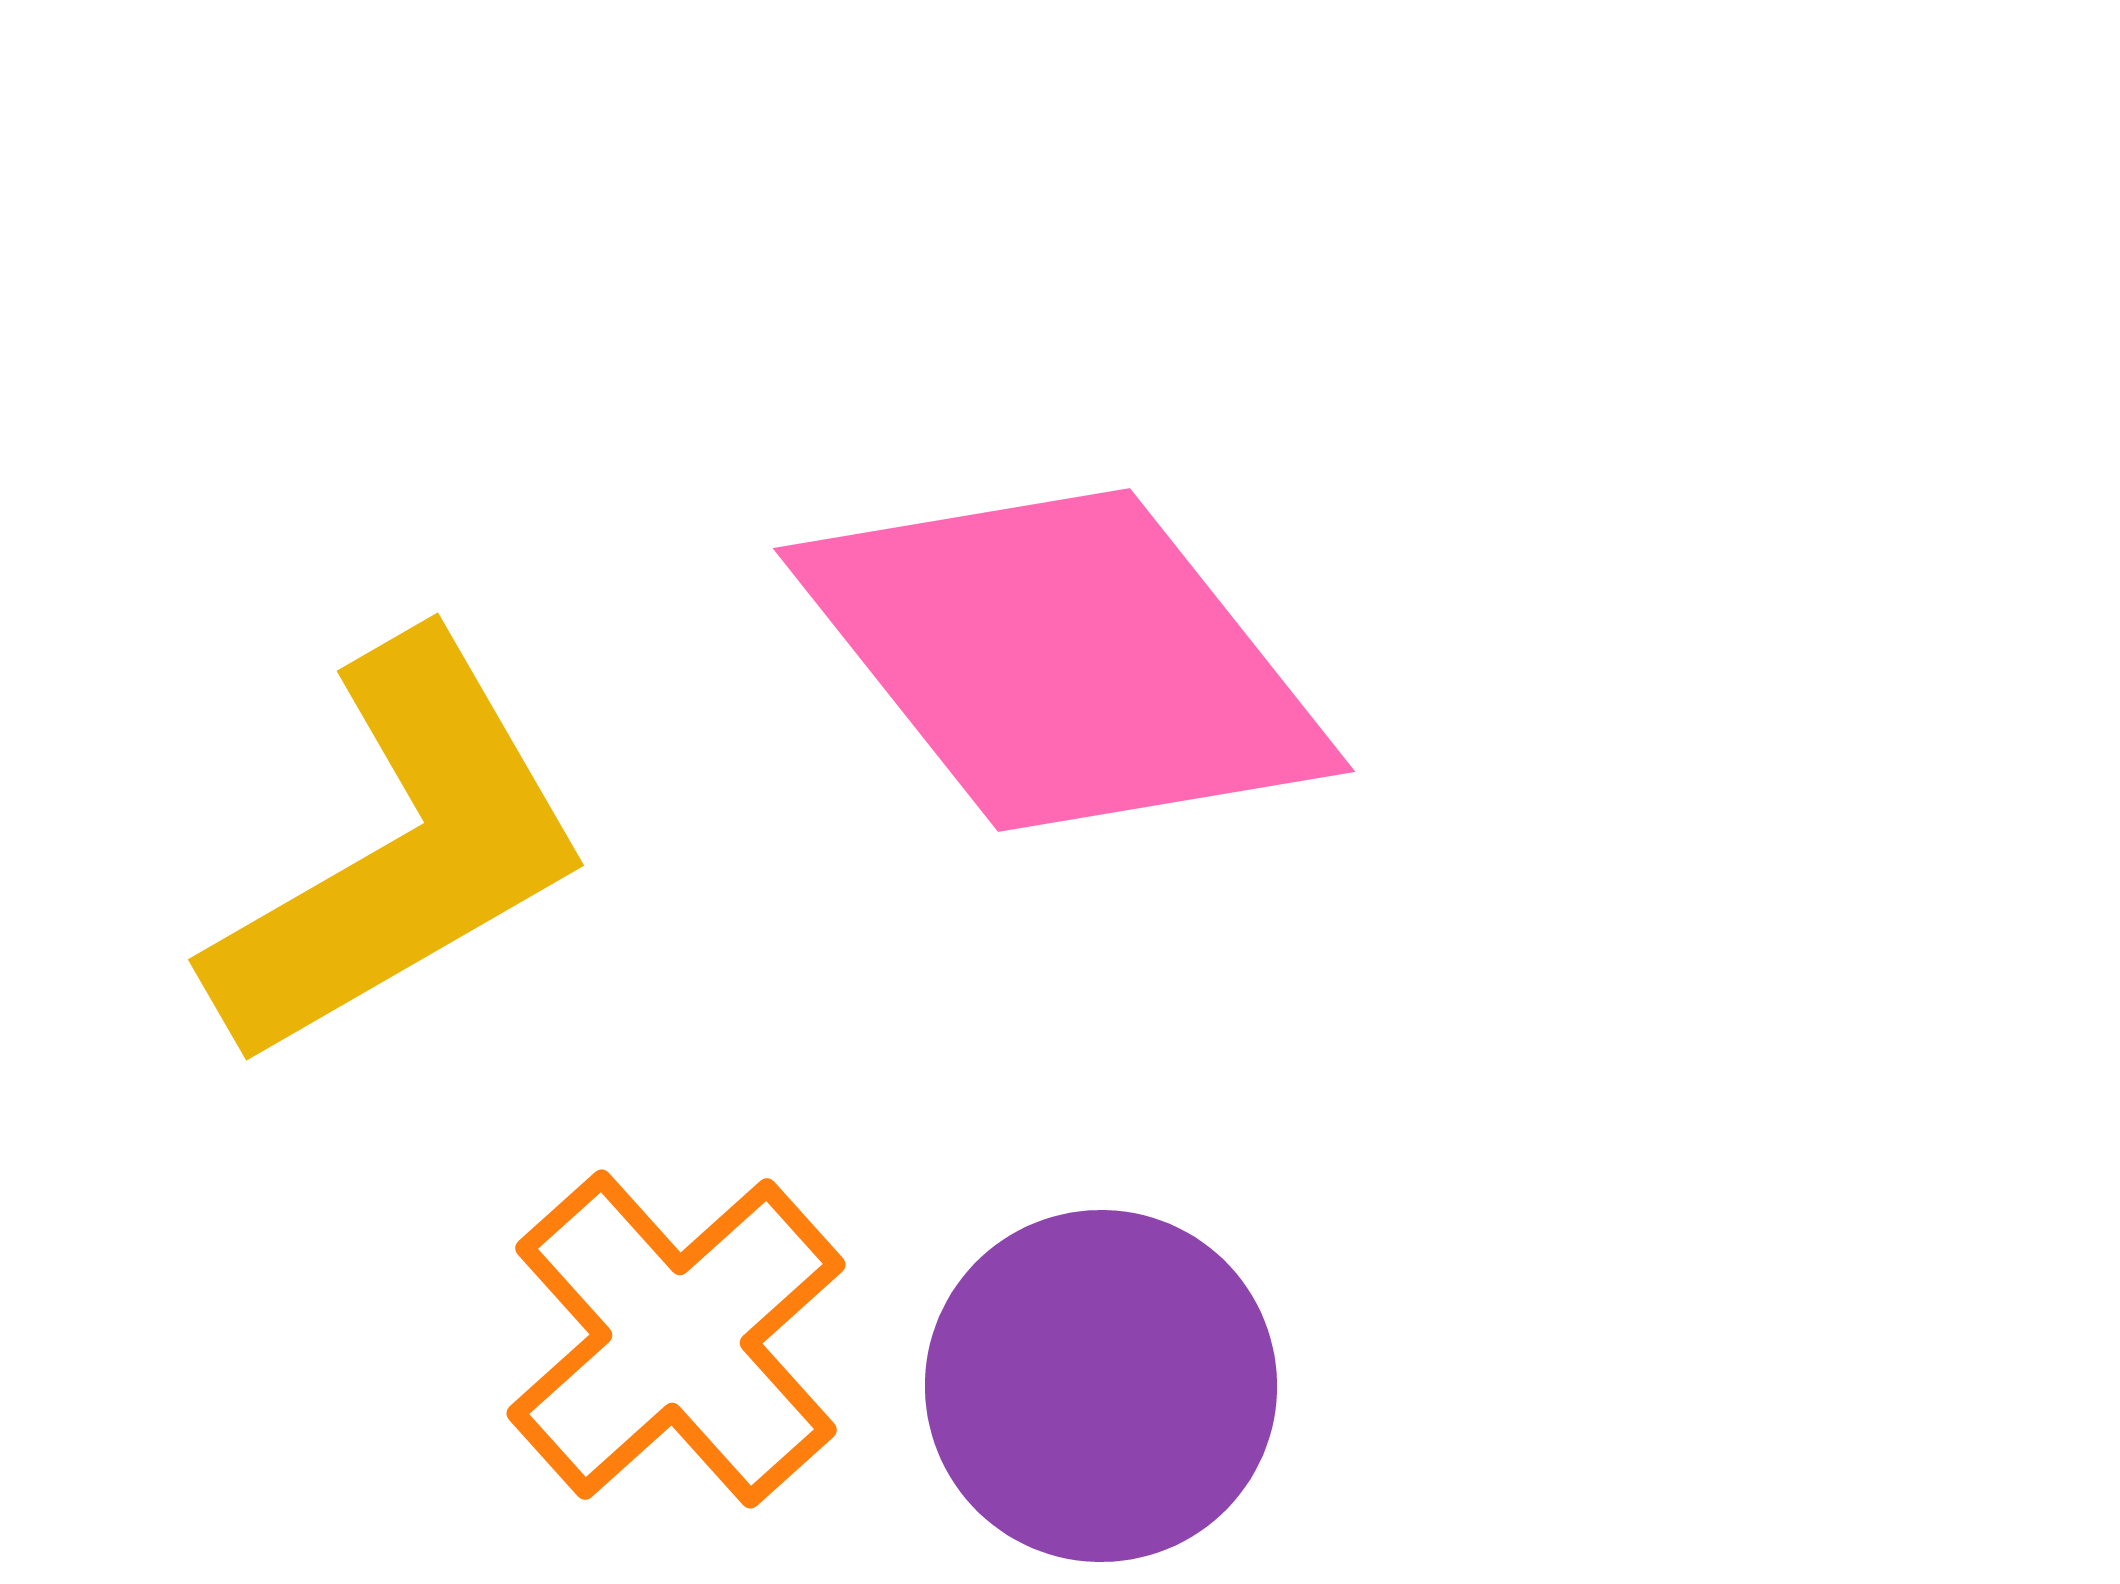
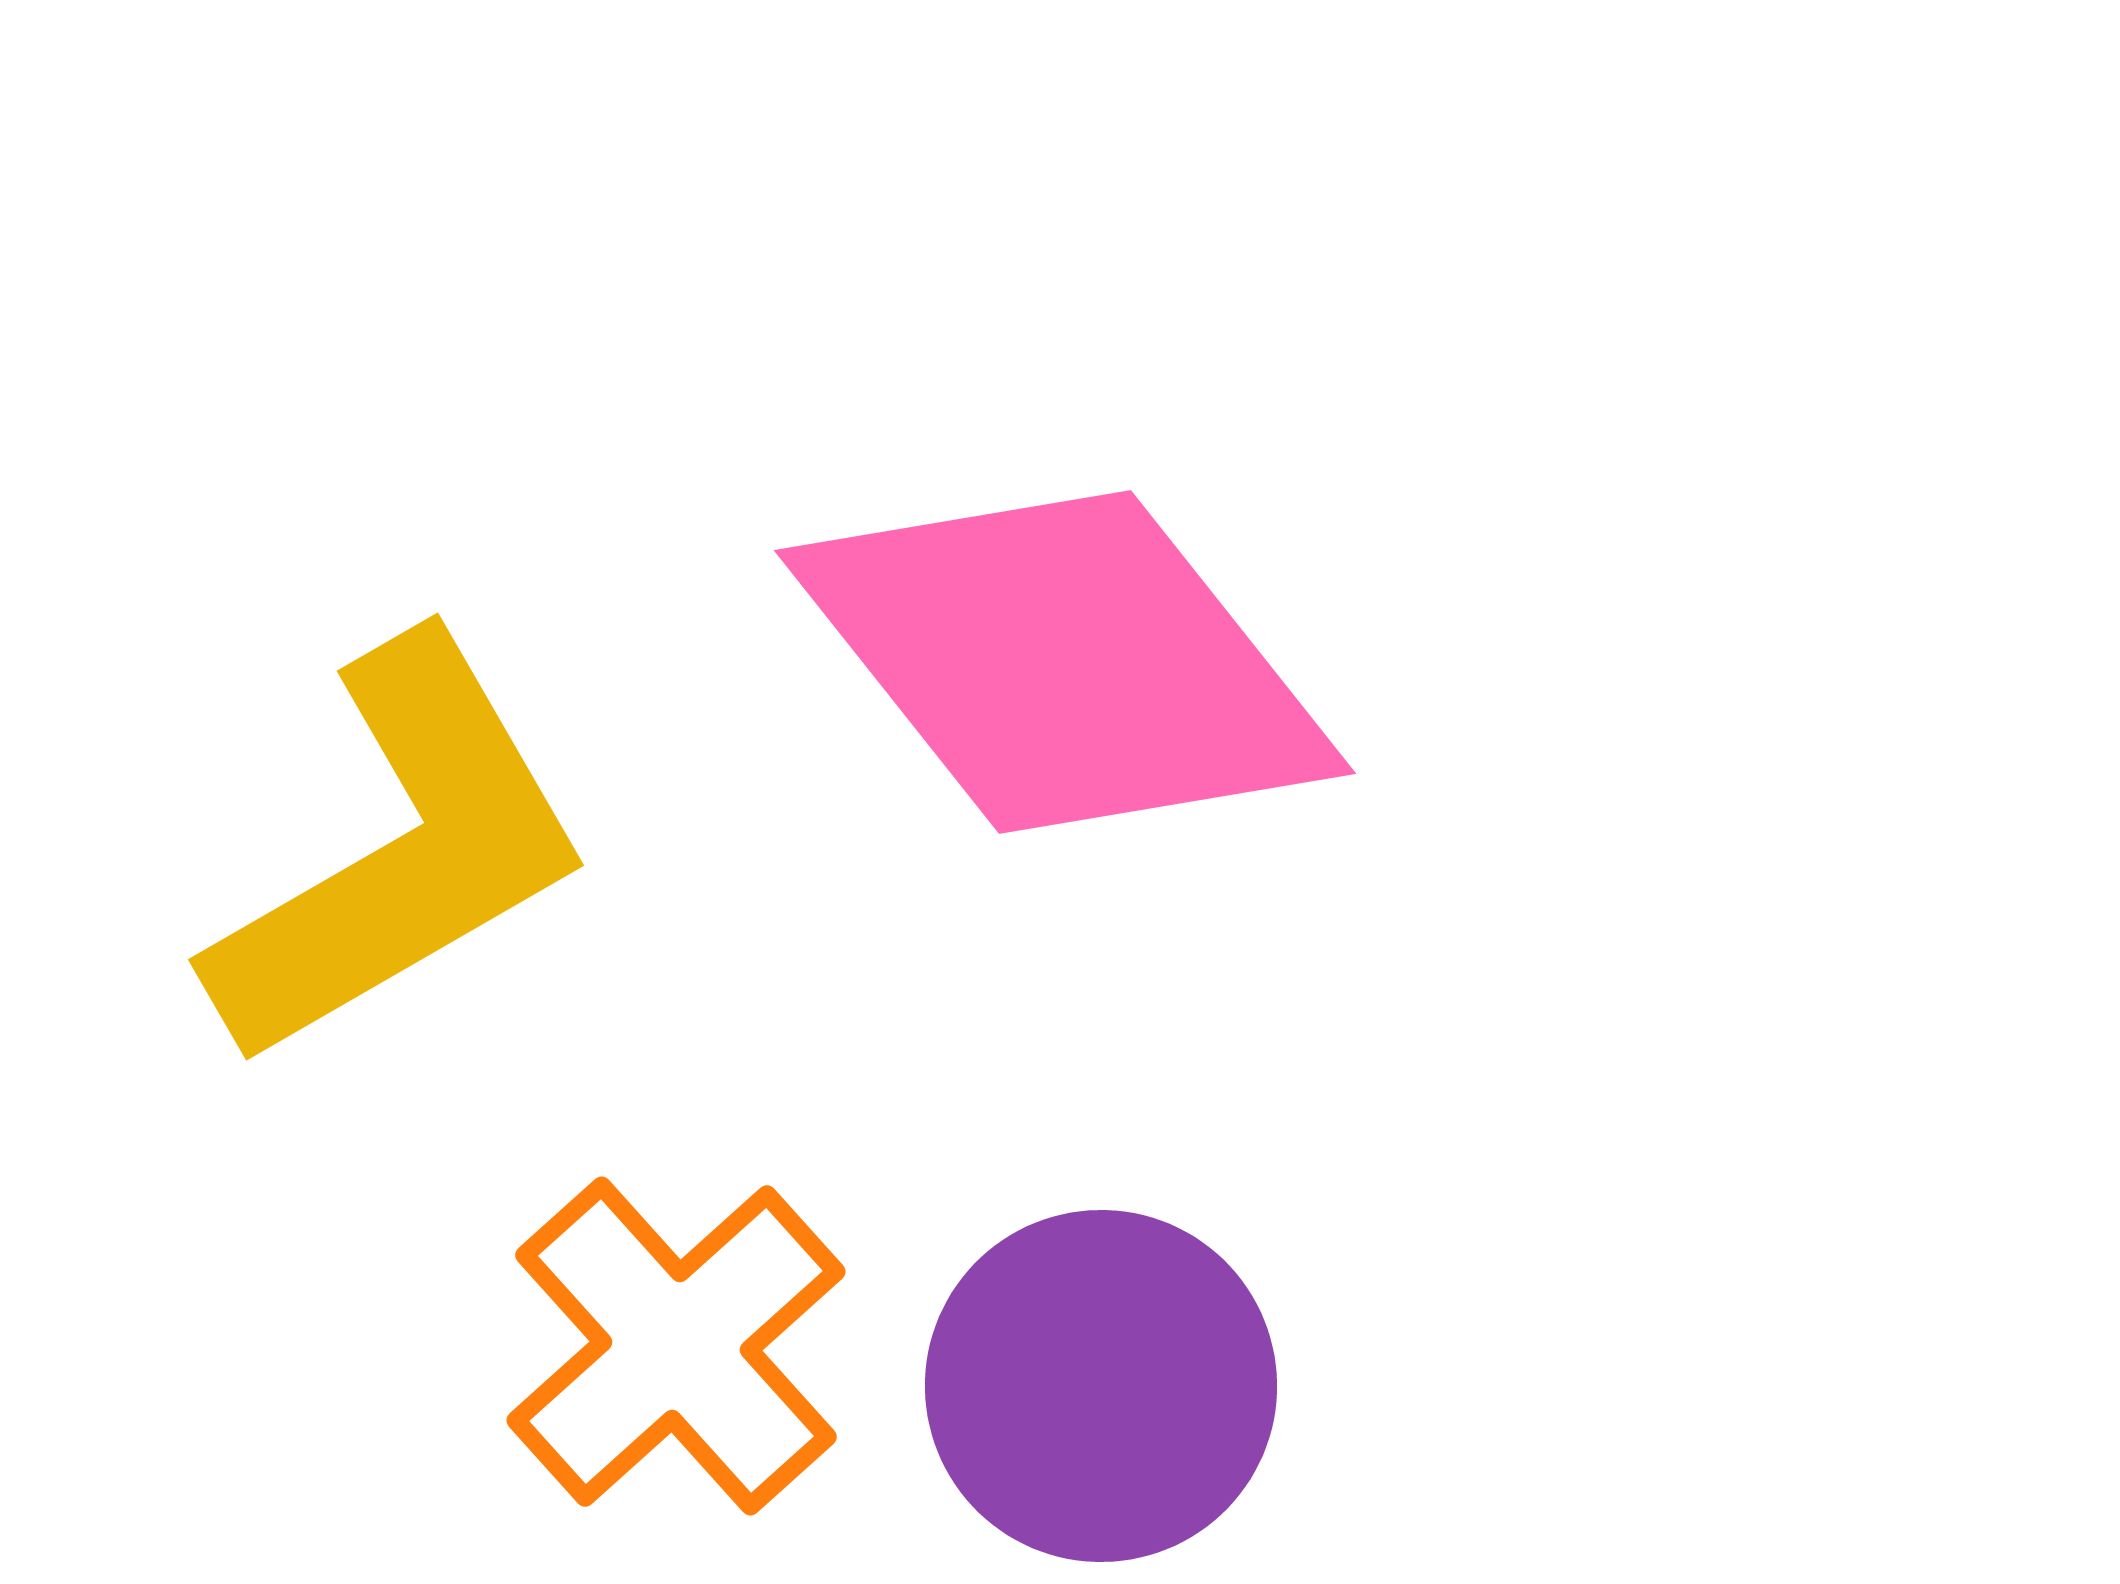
pink diamond: moved 1 px right, 2 px down
orange cross: moved 7 px down
